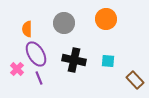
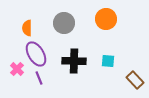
orange semicircle: moved 1 px up
black cross: moved 1 px down; rotated 10 degrees counterclockwise
